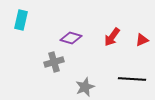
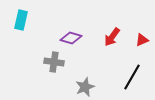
gray cross: rotated 24 degrees clockwise
black line: moved 2 px up; rotated 64 degrees counterclockwise
